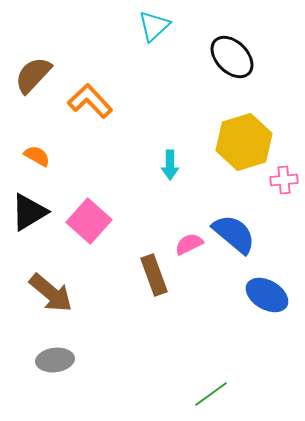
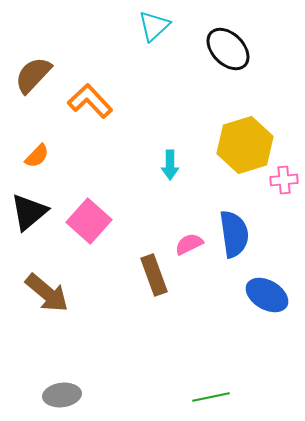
black ellipse: moved 4 px left, 8 px up
yellow hexagon: moved 1 px right, 3 px down
orange semicircle: rotated 104 degrees clockwise
black triangle: rotated 9 degrees counterclockwise
blue semicircle: rotated 42 degrees clockwise
brown arrow: moved 4 px left
gray ellipse: moved 7 px right, 35 px down
green line: moved 3 px down; rotated 24 degrees clockwise
